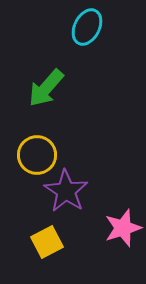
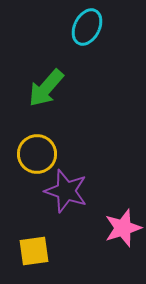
yellow circle: moved 1 px up
purple star: rotated 15 degrees counterclockwise
yellow square: moved 13 px left, 9 px down; rotated 20 degrees clockwise
